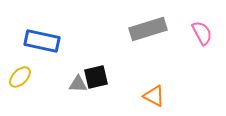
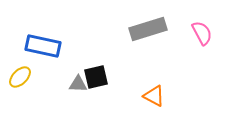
blue rectangle: moved 1 px right, 5 px down
